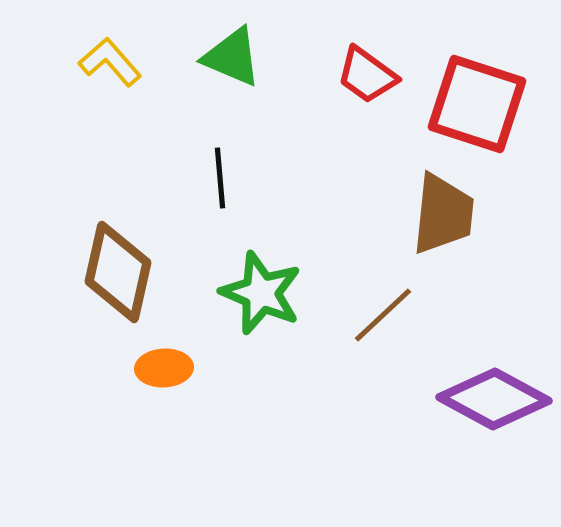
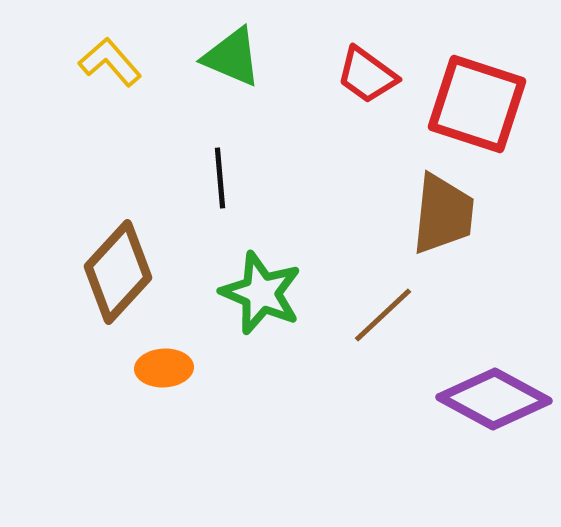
brown diamond: rotated 30 degrees clockwise
